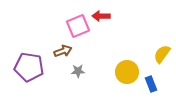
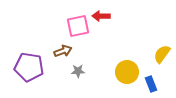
pink square: rotated 10 degrees clockwise
